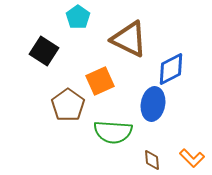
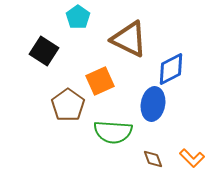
brown diamond: moved 1 px right, 1 px up; rotated 15 degrees counterclockwise
